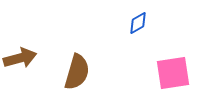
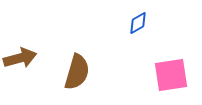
pink square: moved 2 px left, 2 px down
